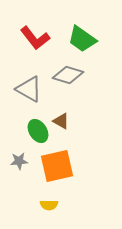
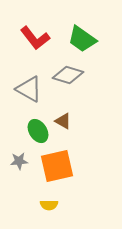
brown triangle: moved 2 px right
